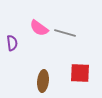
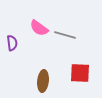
gray line: moved 2 px down
